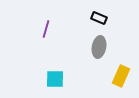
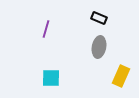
cyan square: moved 4 px left, 1 px up
